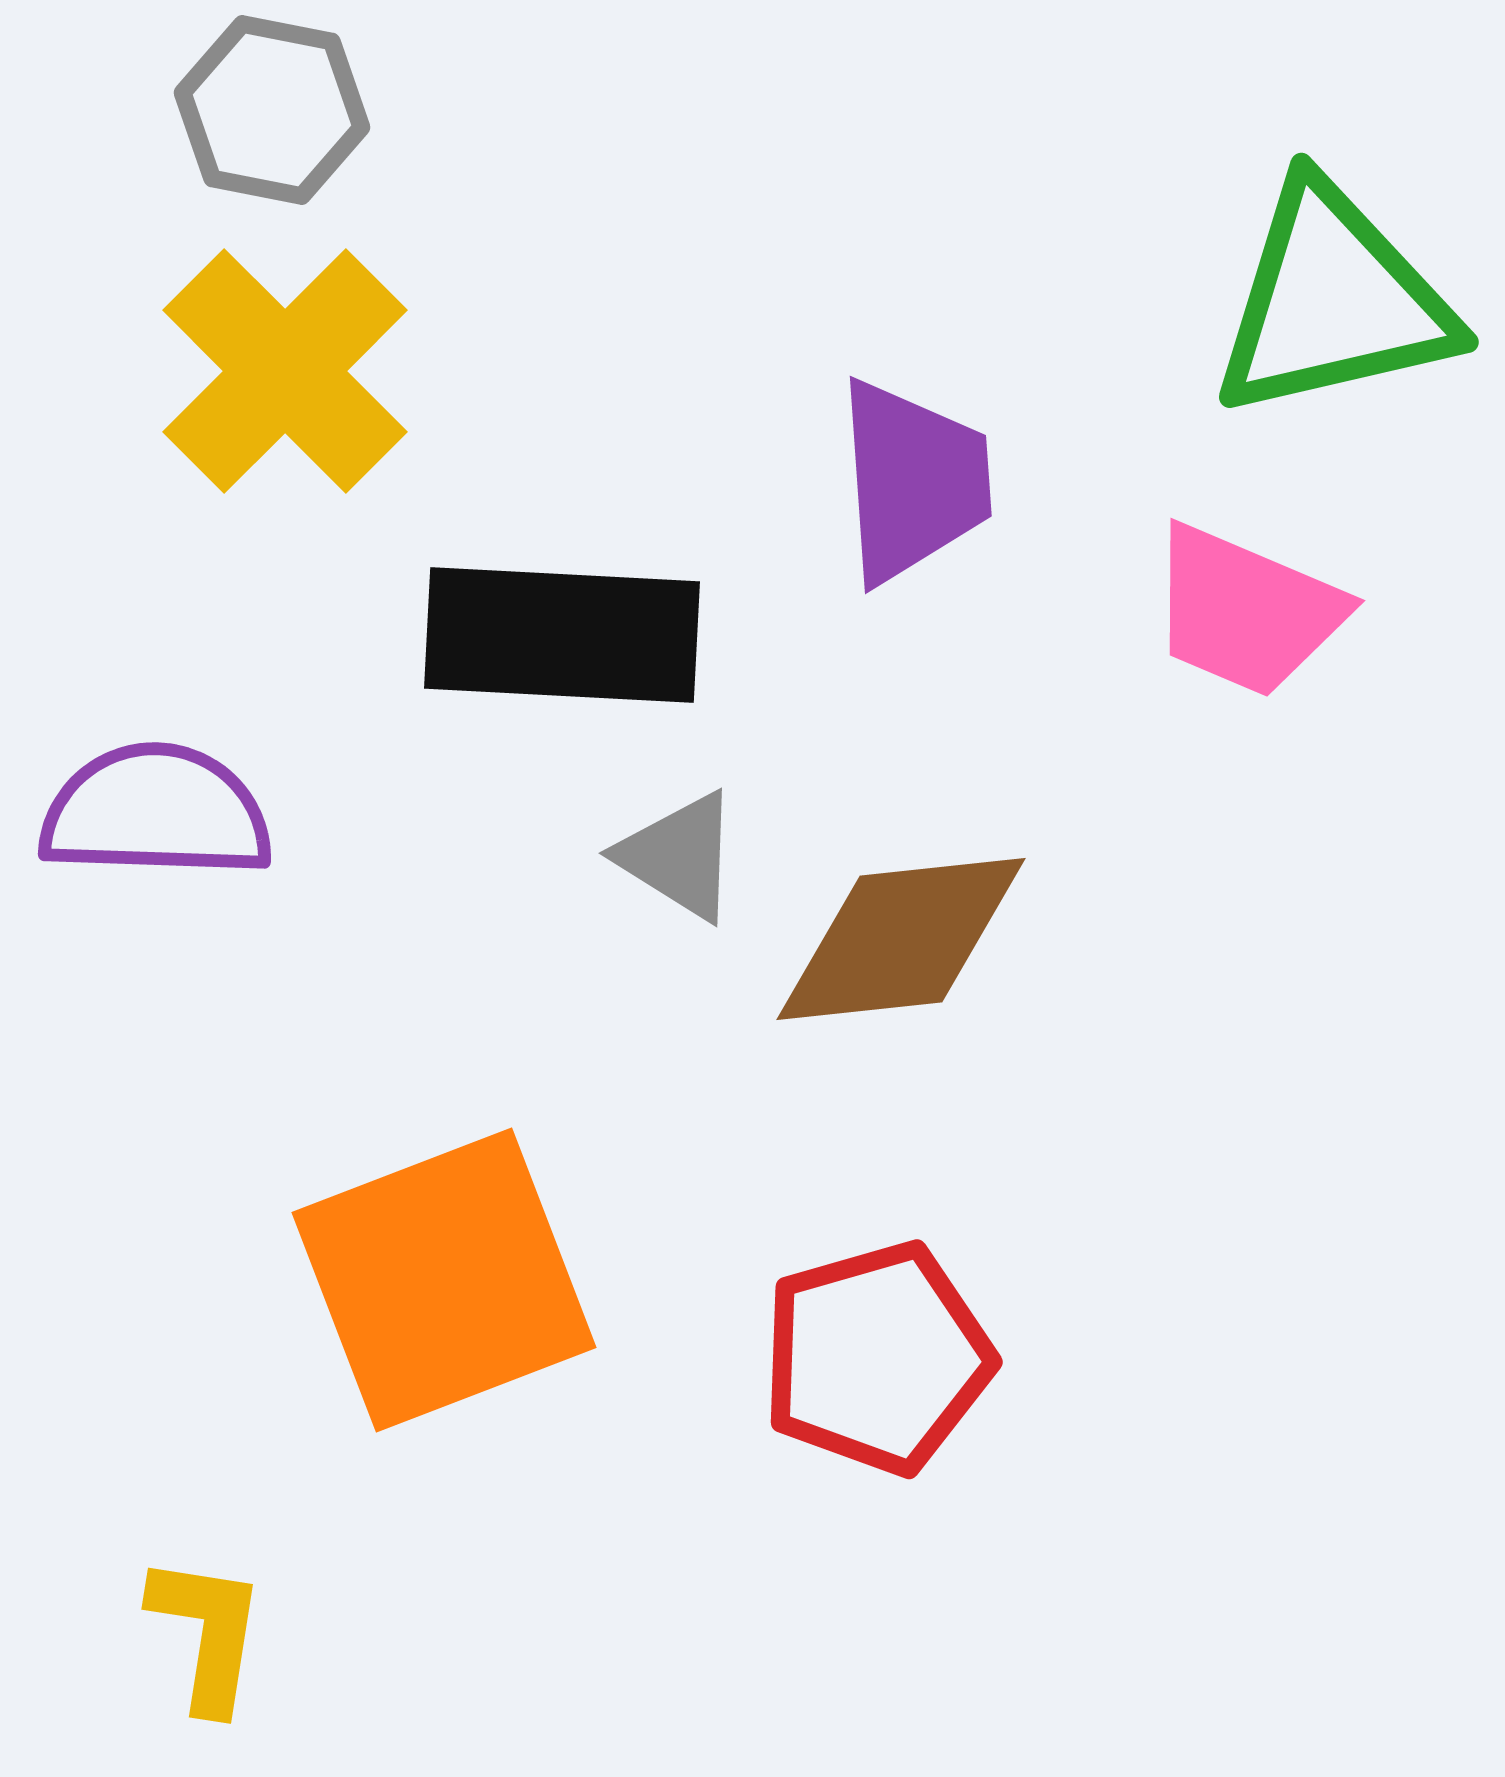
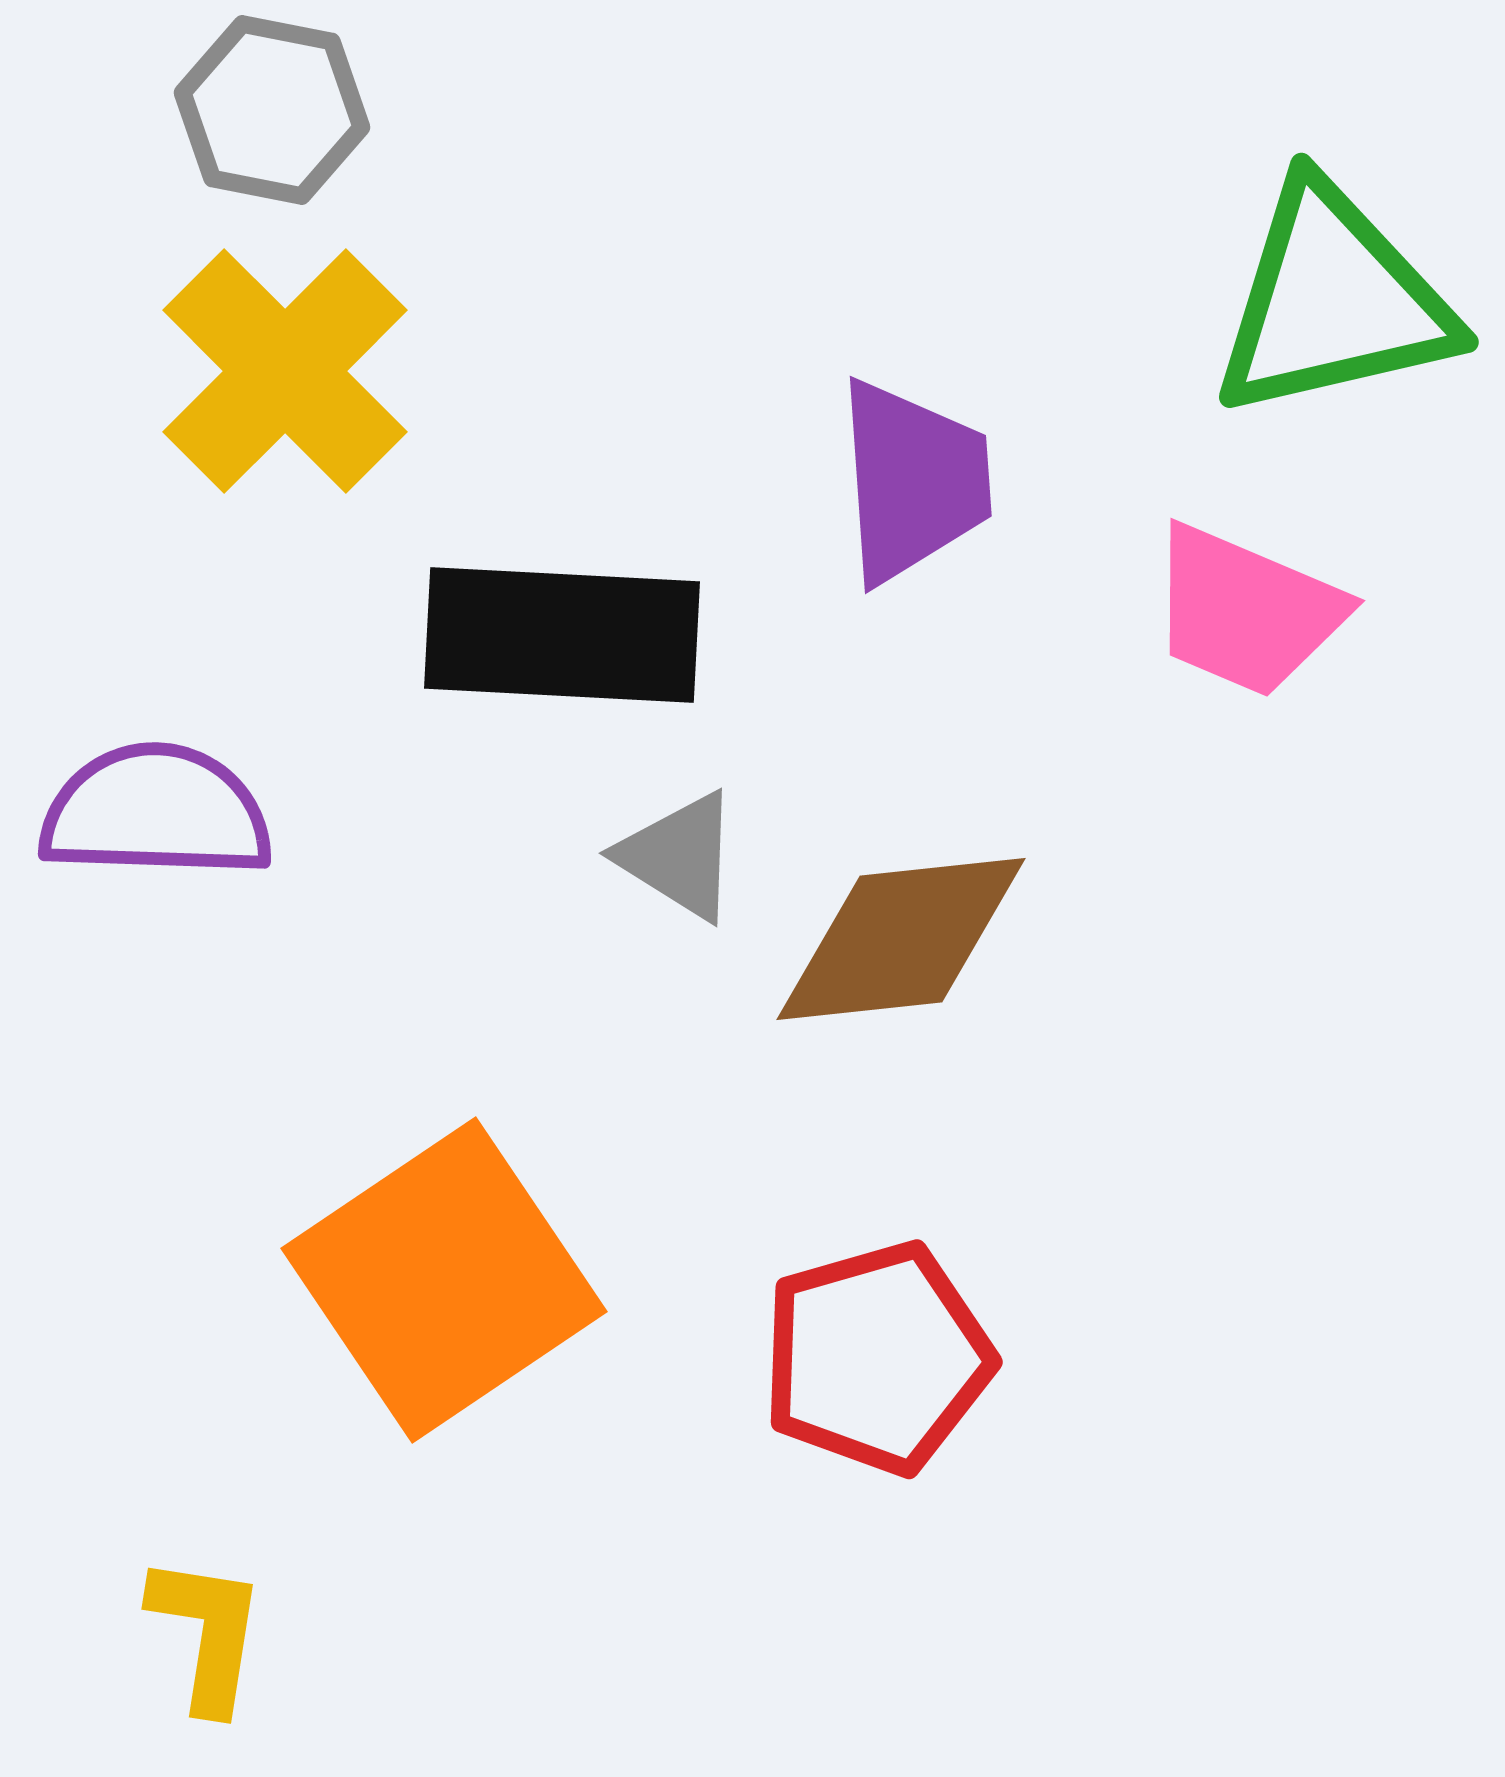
orange square: rotated 13 degrees counterclockwise
